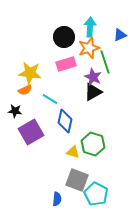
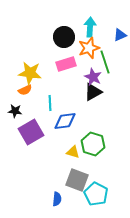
cyan line: moved 4 px down; rotated 56 degrees clockwise
blue diamond: rotated 70 degrees clockwise
